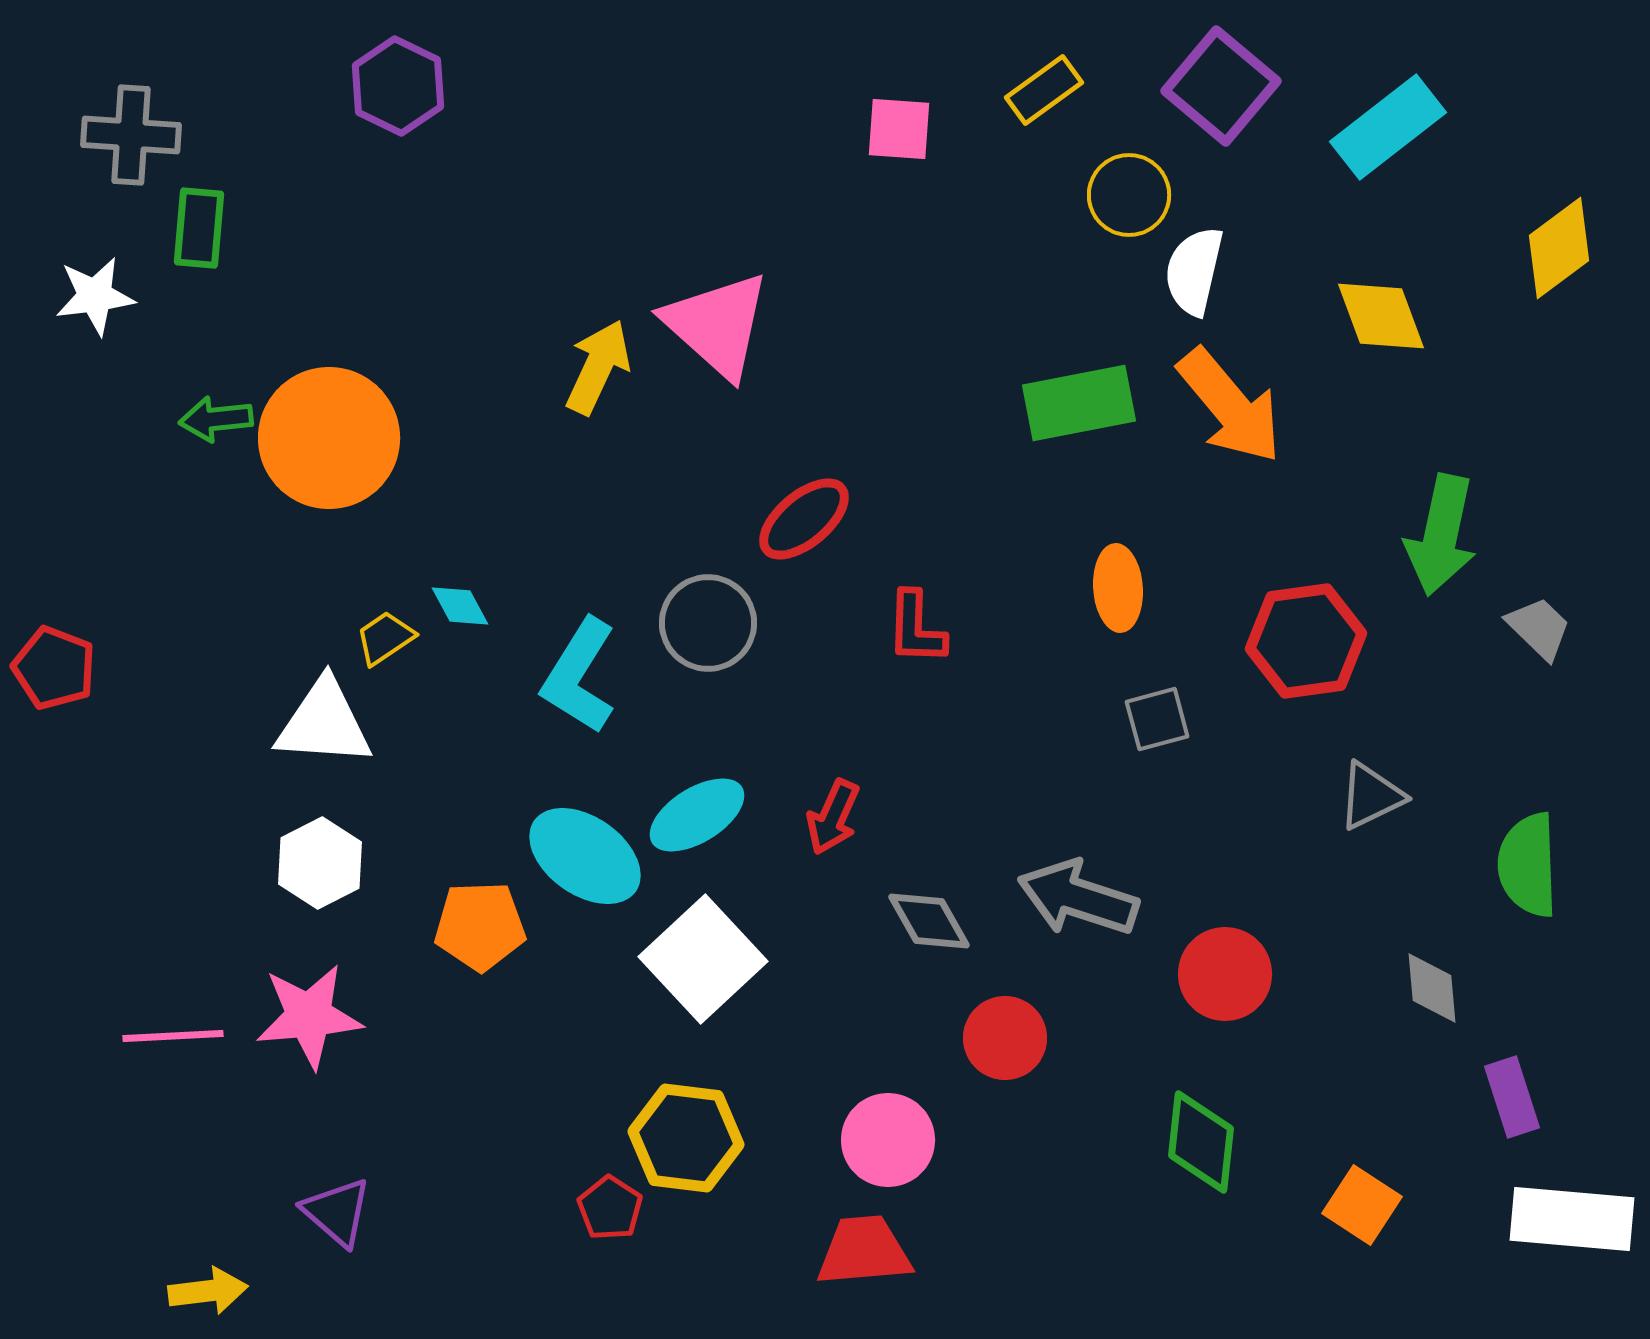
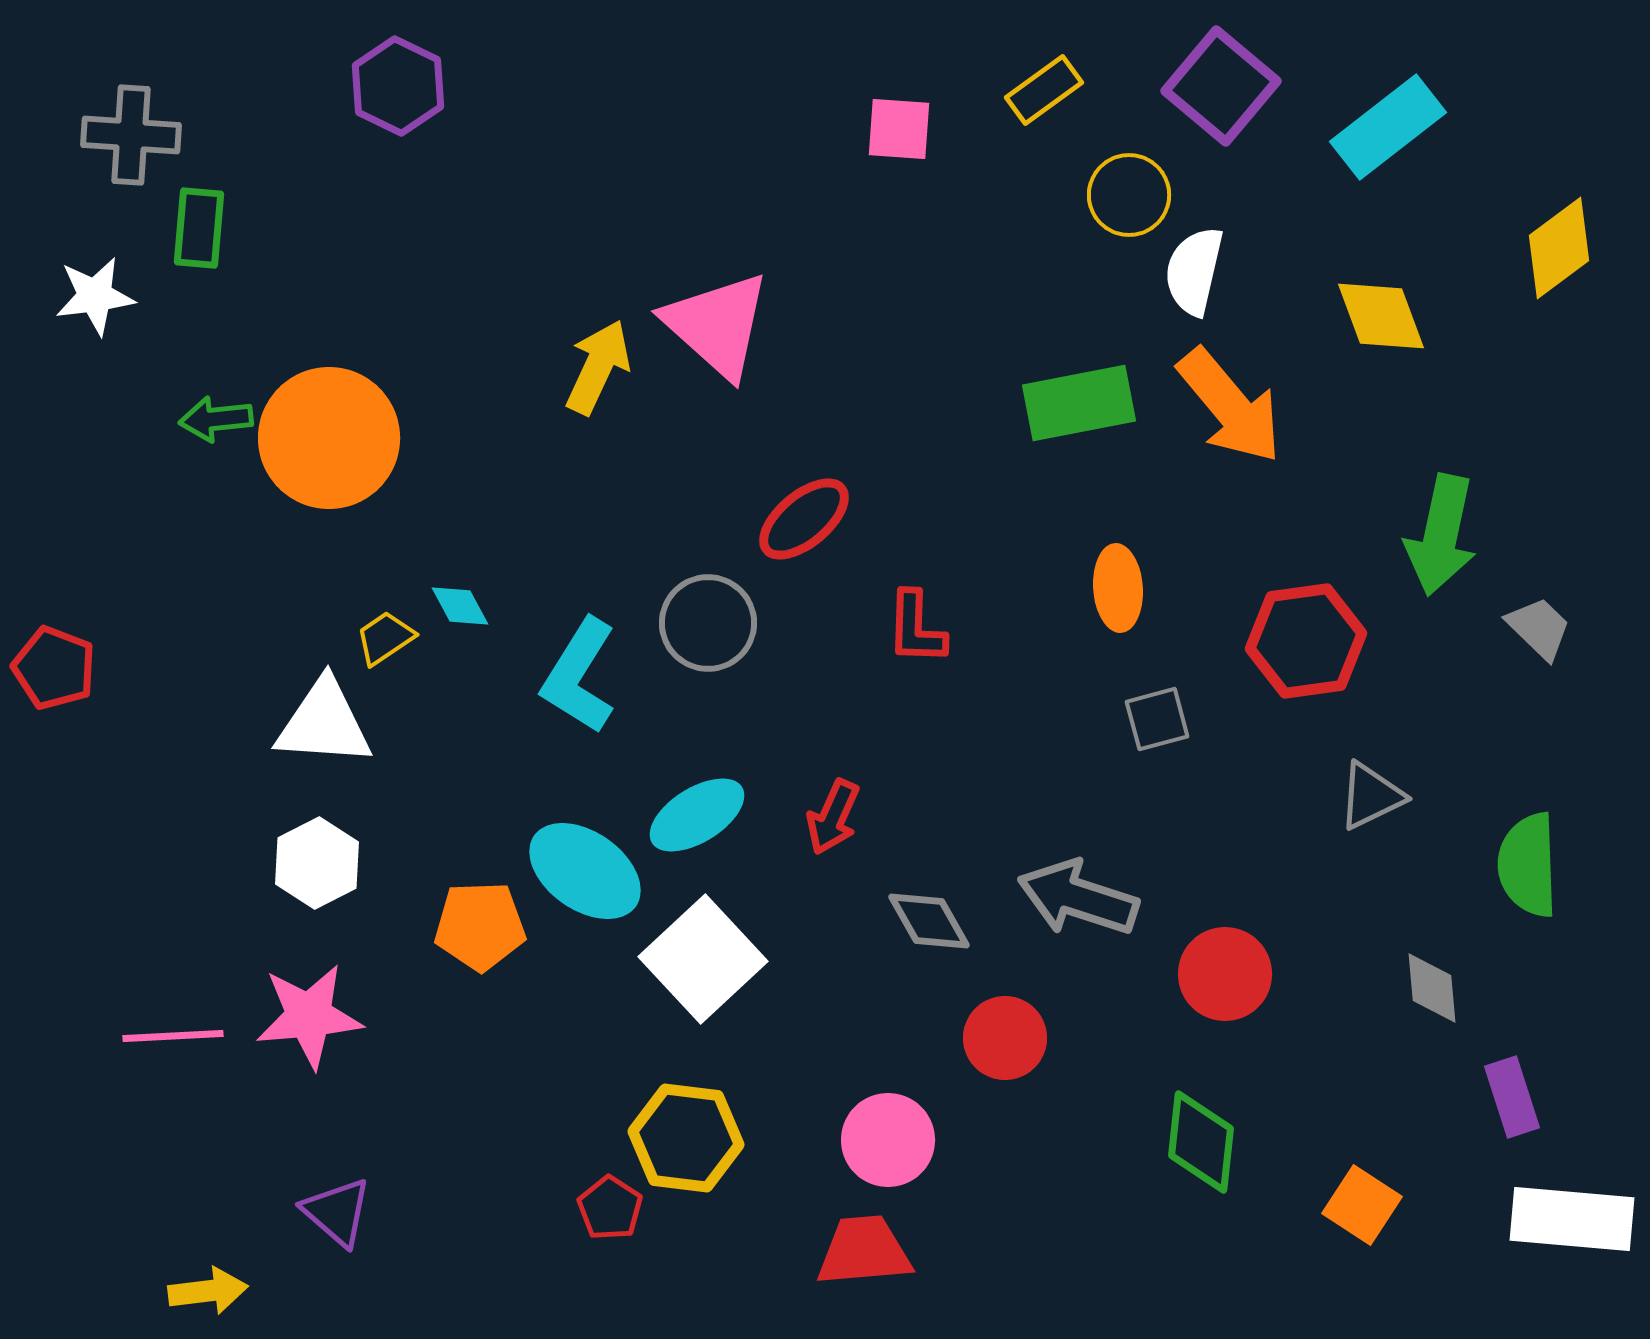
cyan ellipse at (585, 856): moved 15 px down
white hexagon at (320, 863): moved 3 px left
